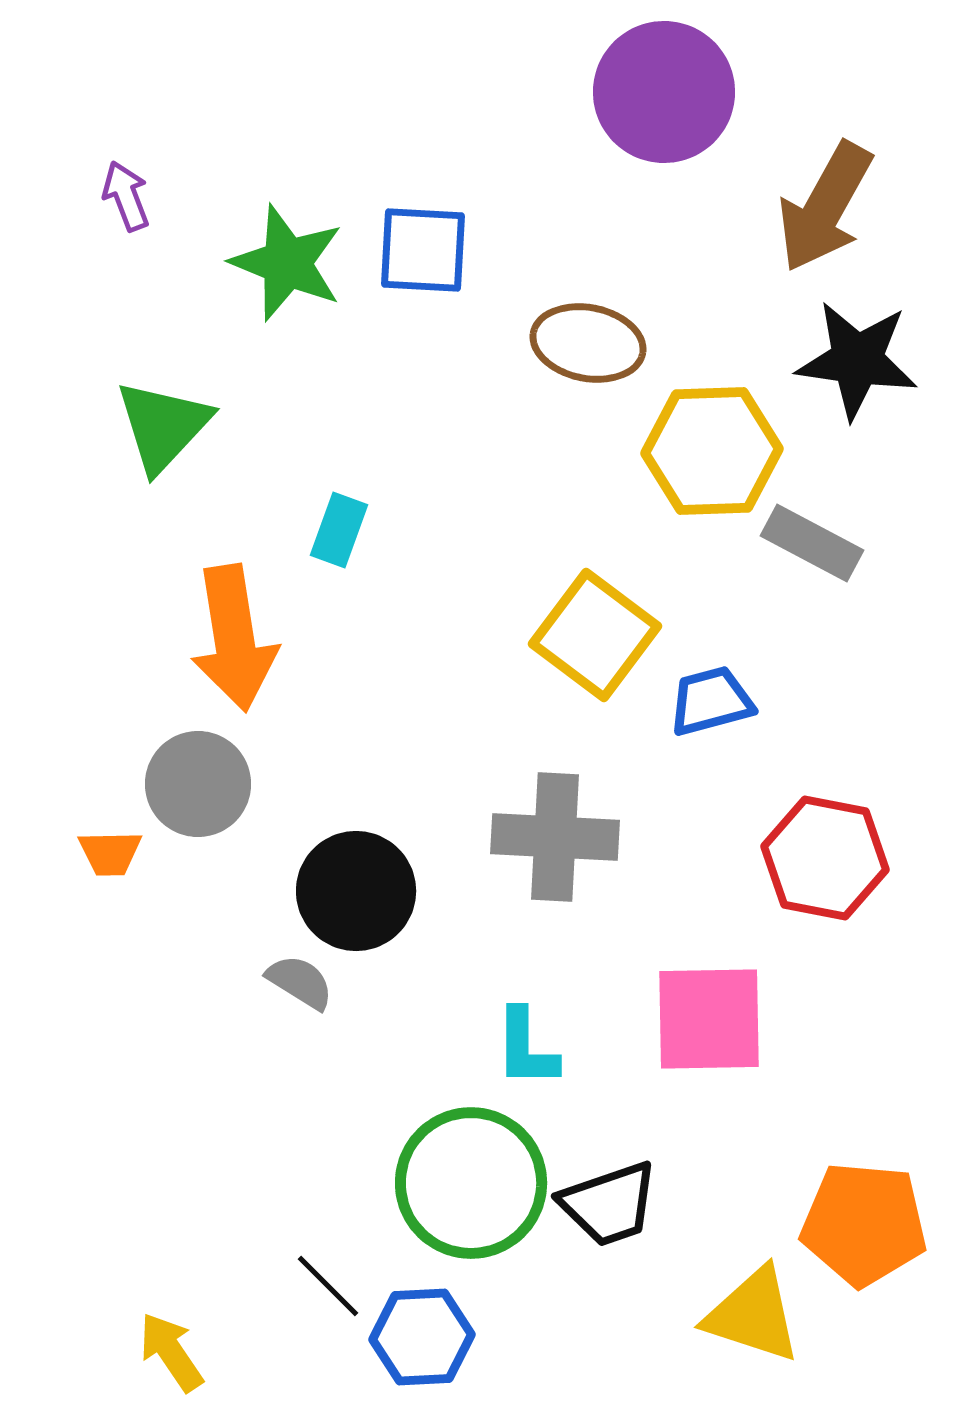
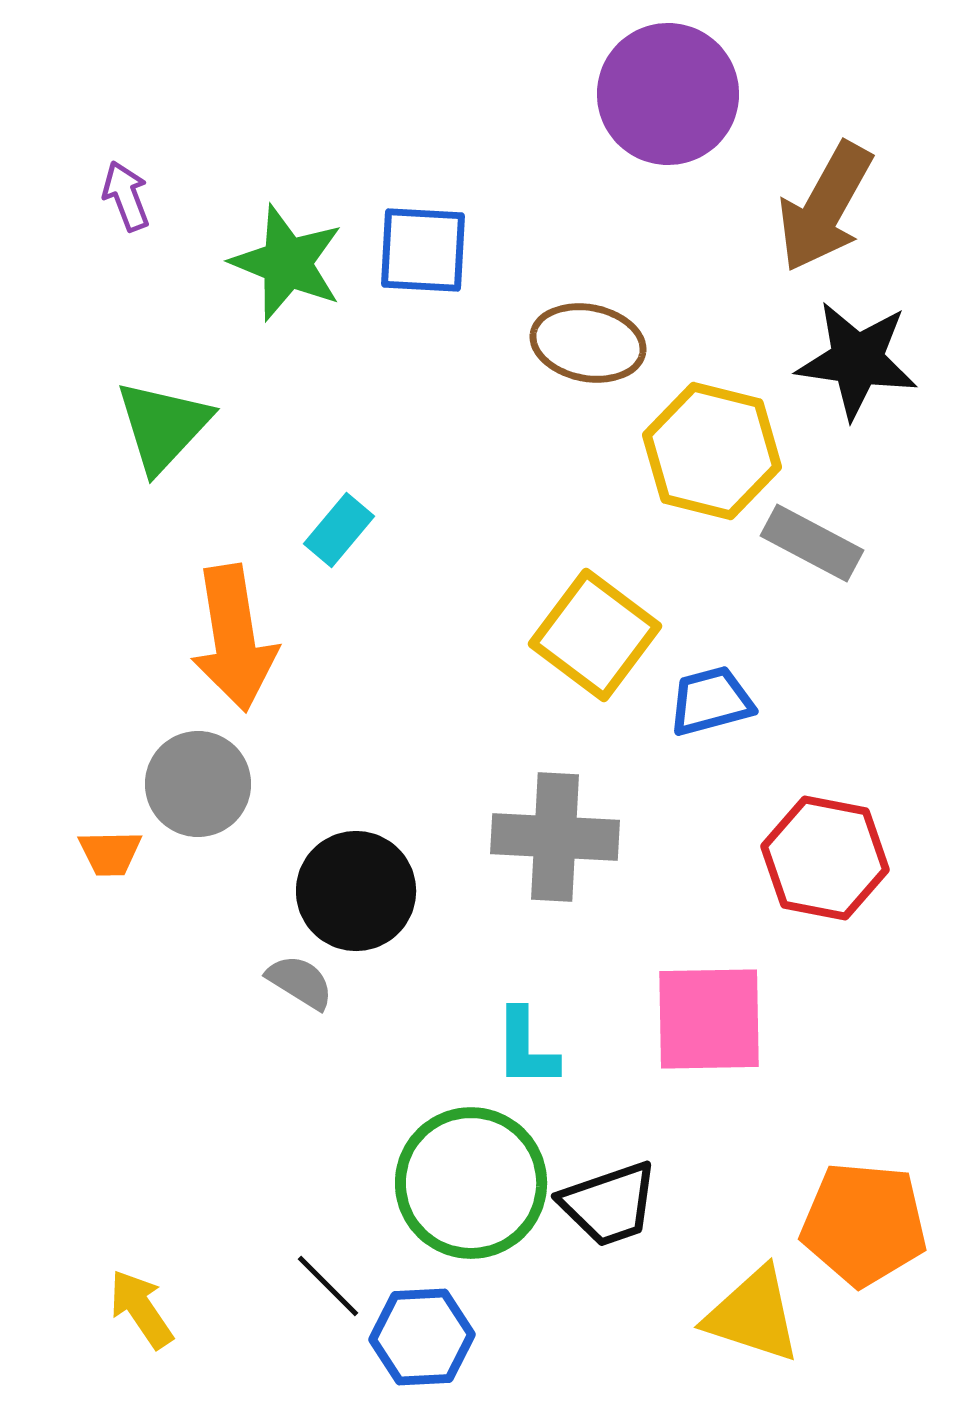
purple circle: moved 4 px right, 2 px down
yellow hexagon: rotated 16 degrees clockwise
cyan rectangle: rotated 20 degrees clockwise
yellow arrow: moved 30 px left, 43 px up
